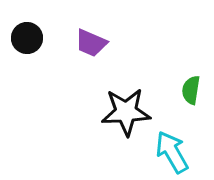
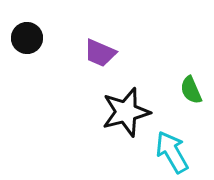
purple trapezoid: moved 9 px right, 10 px down
green semicircle: rotated 32 degrees counterclockwise
black star: rotated 12 degrees counterclockwise
